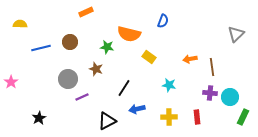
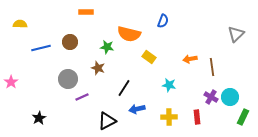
orange rectangle: rotated 24 degrees clockwise
brown star: moved 2 px right, 1 px up
purple cross: moved 1 px right, 4 px down; rotated 24 degrees clockwise
